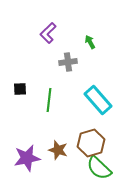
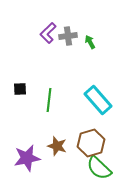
gray cross: moved 26 px up
brown star: moved 1 px left, 4 px up
